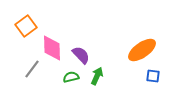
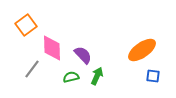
orange square: moved 1 px up
purple semicircle: moved 2 px right
